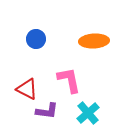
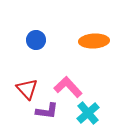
blue circle: moved 1 px down
pink L-shape: moved 1 px left, 7 px down; rotated 32 degrees counterclockwise
red triangle: rotated 20 degrees clockwise
